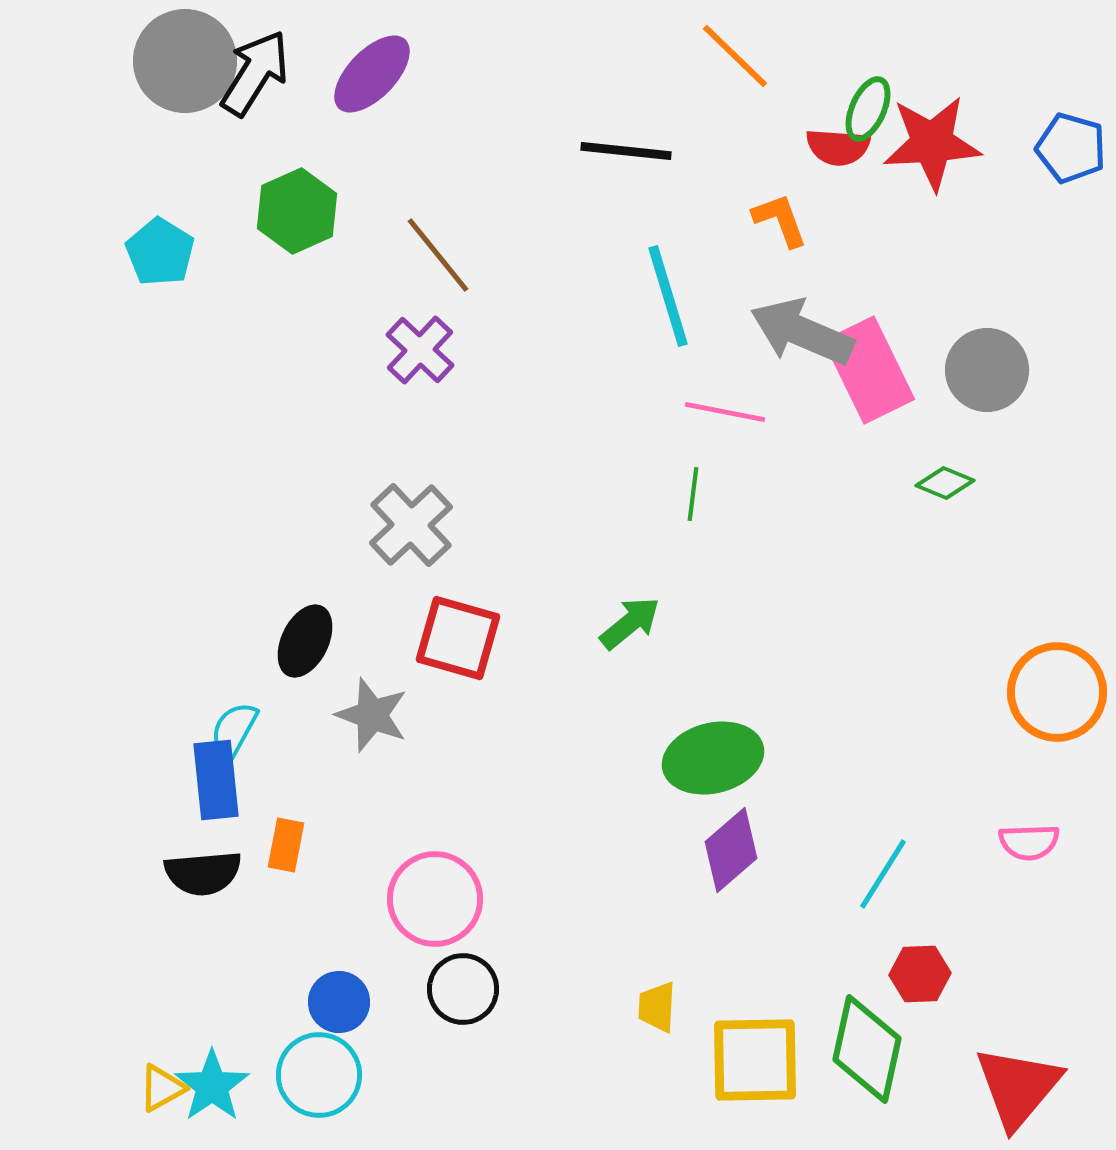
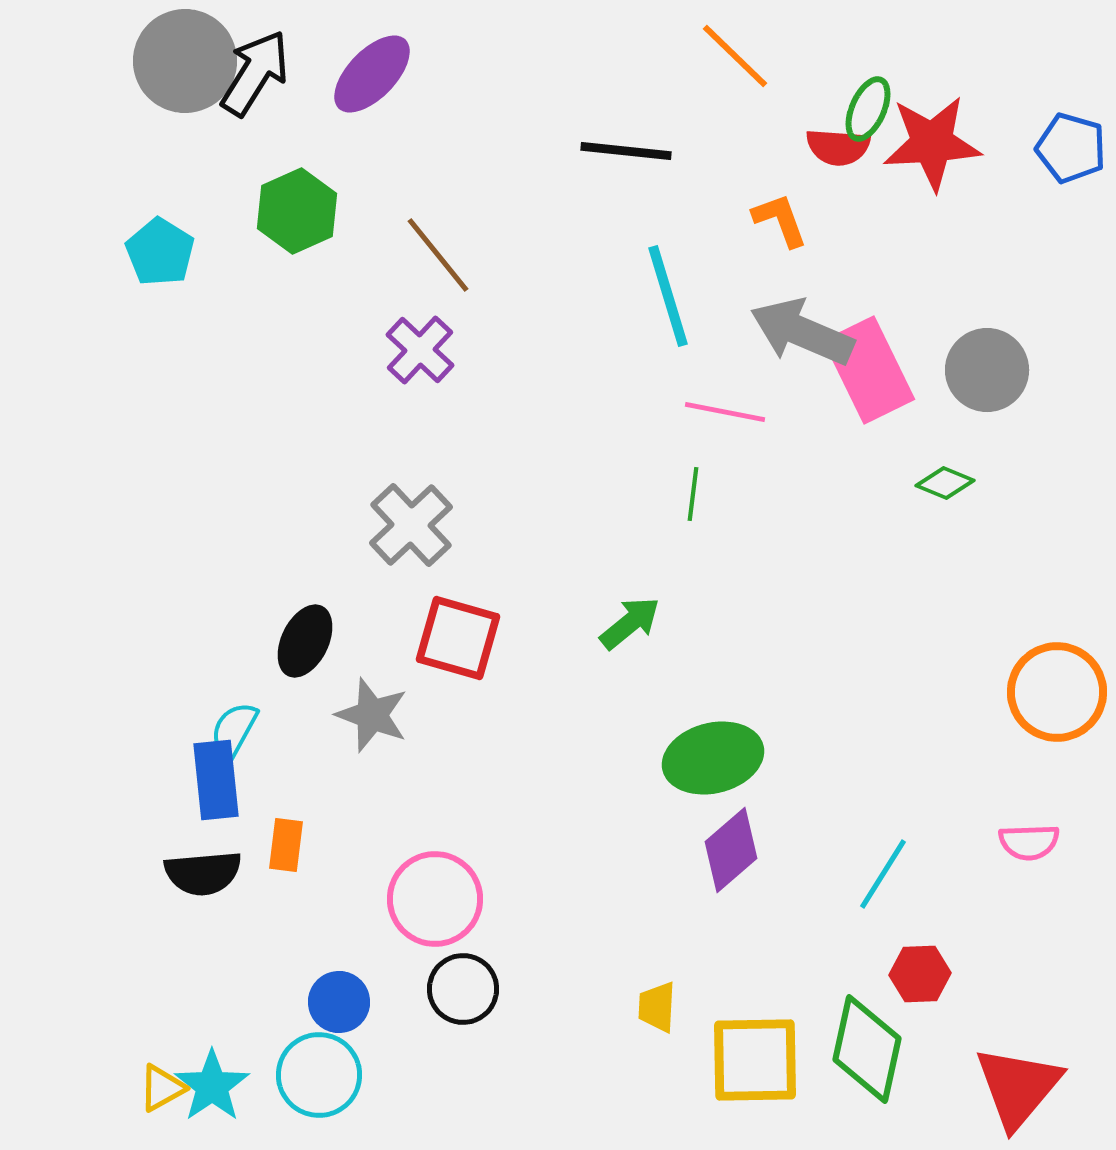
orange rectangle at (286, 845): rotated 4 degrees counterclockwise
